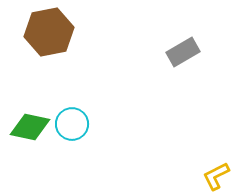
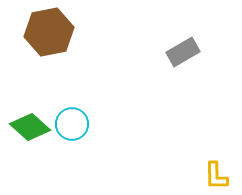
green diamond: rotated 30 degrees clockwise
yellow L-shape: rotated 64 degrees counterclockwise
